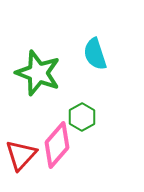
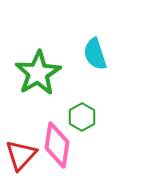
green star: rotated 21 degrees clockwise
pink diamond: rotated 33 degrees counterclockwise
